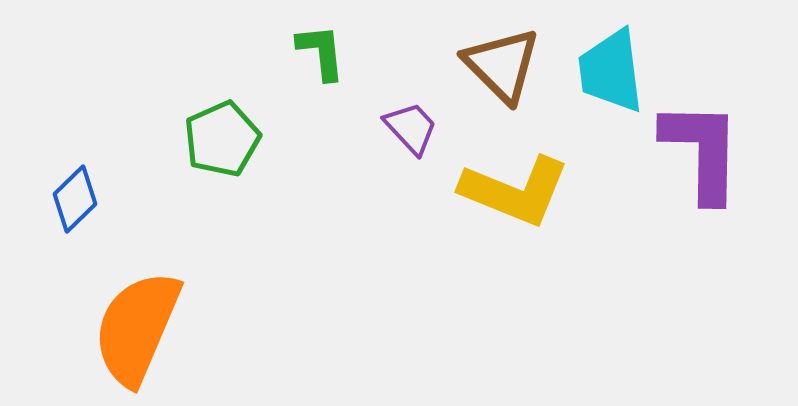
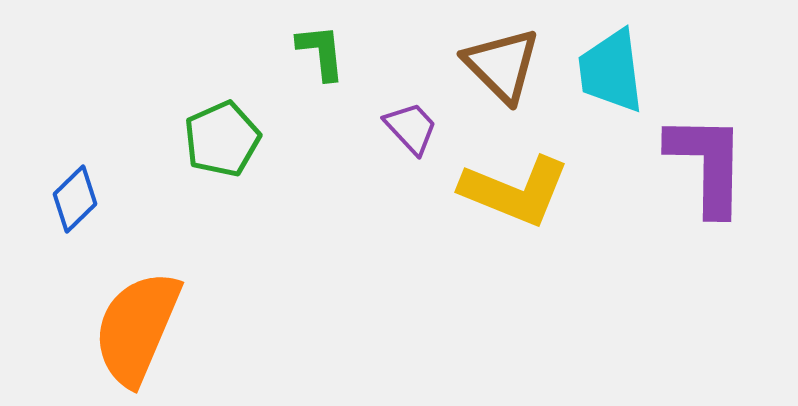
purple L-shape: moved 5 px right, 13 px down
